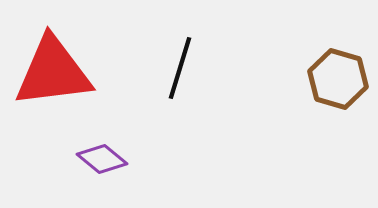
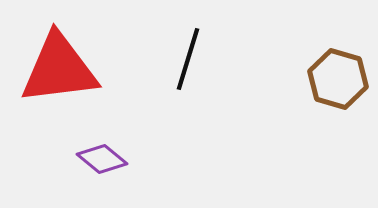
black line: moved 8 px right, 9 px up
red triangle: moved 6 px right, 3 px up
